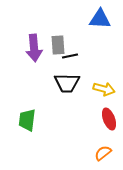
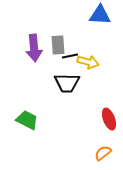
blue triangle: moved 4 px up
yellow arrow: moved 16 px left, 27 px up
green trapezoid: rotated 110 degrees clockwise
